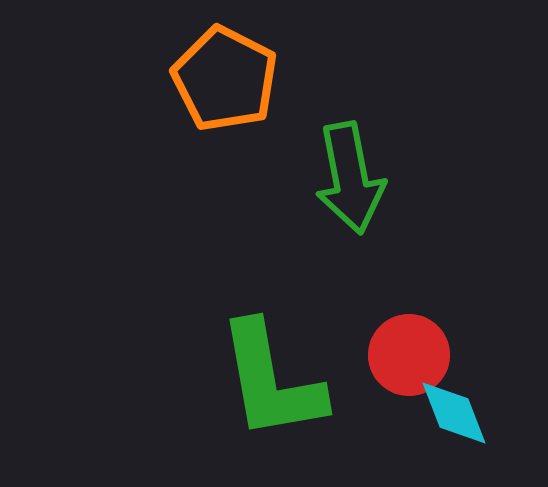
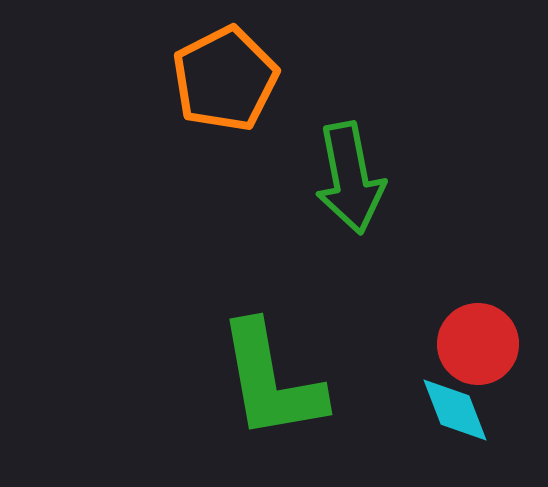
orange pentagon: rotated 18 degrees clockwise
red circle: moved 69 px right, 11 px up
cyan diamond: moved 1 px right, 3 px up
